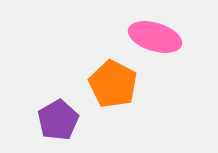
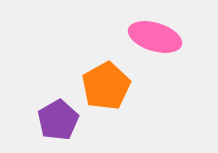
orange pentagon: moved 7 px left, 2 px down; rotated 15 degrees clockwise
